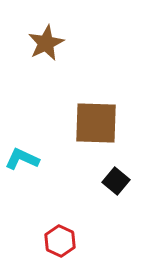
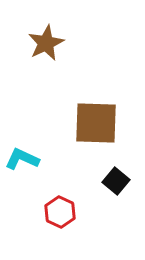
red hexagon: moved 29 px up
